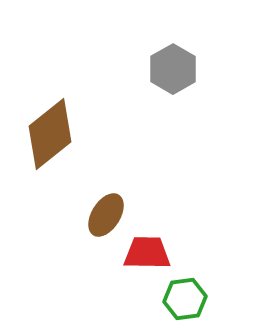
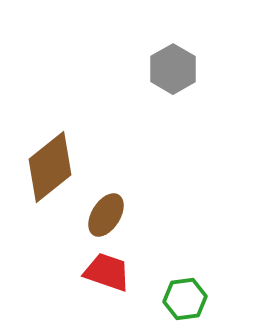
brown diamond: moved 33 px down
red trapezoid: moved 40 px left, 19 px down; rotated 18 degrees clockwise
